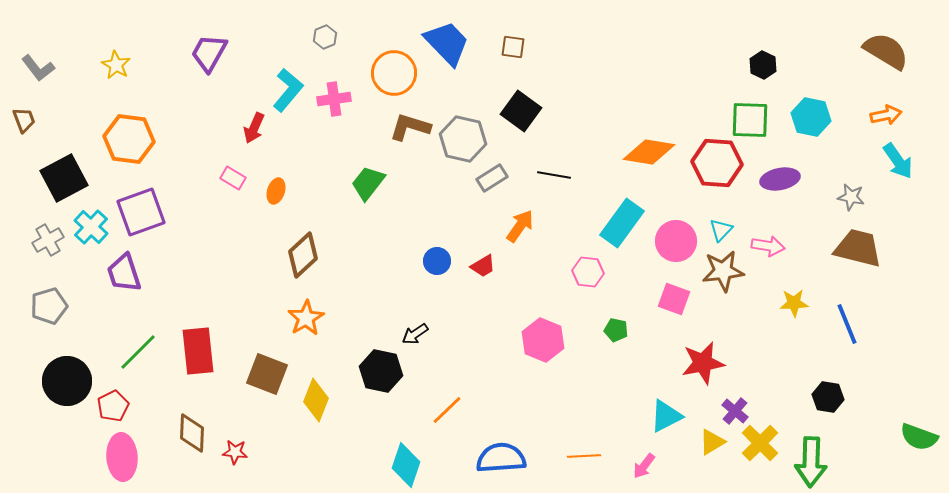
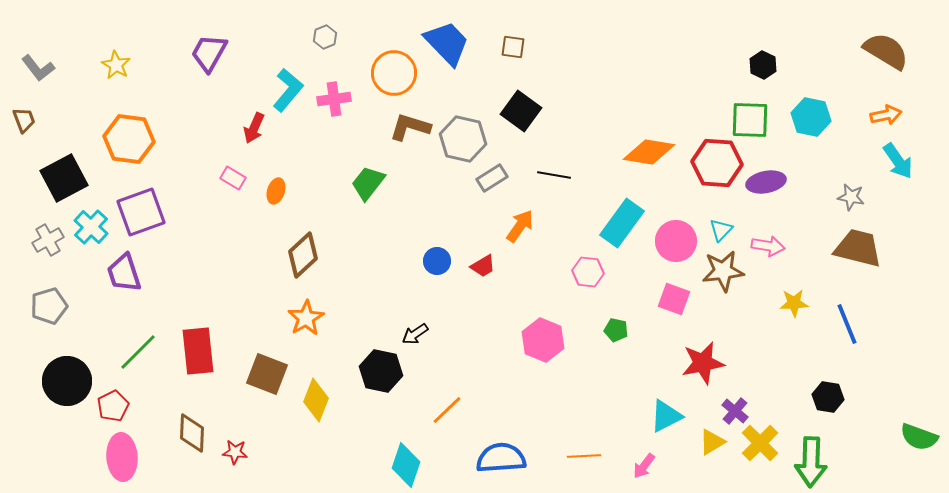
purple ellipse at (780, 179): moved 14 px left, 3 px down
